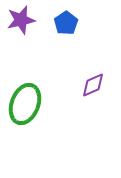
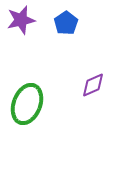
green ellipse: moved 2 px right
